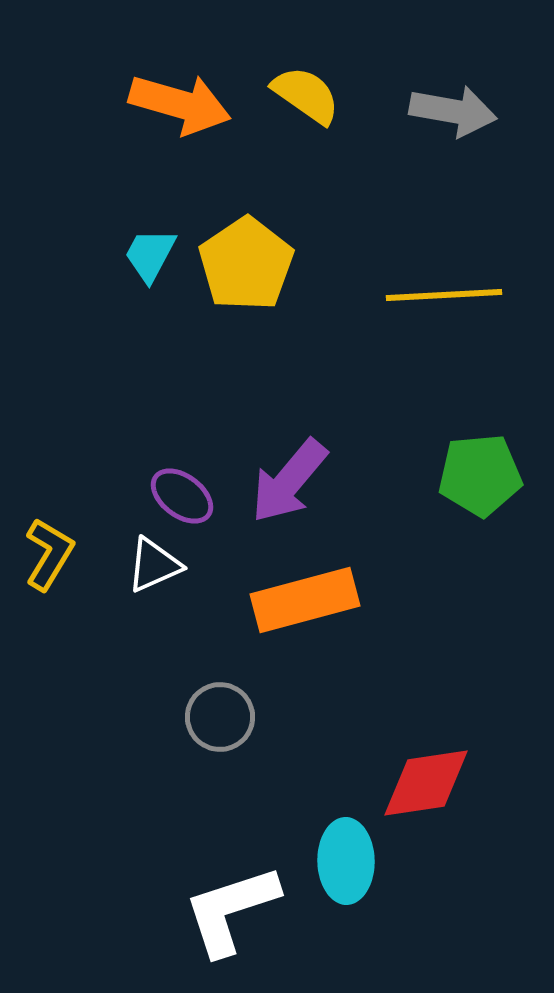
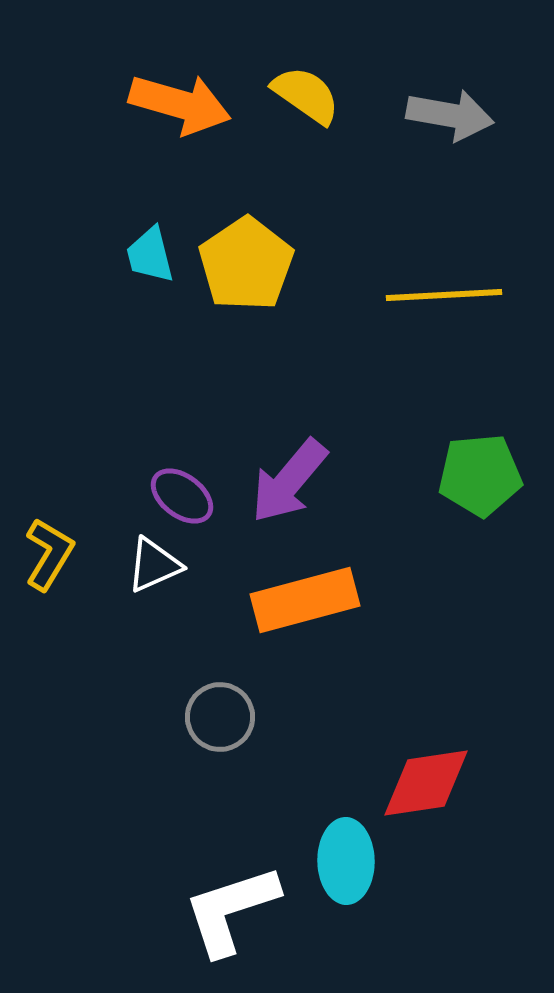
gray arrow: moved 3 px left, 4 px down
cyan trapezoid: rotated 42 degrees counterclockwise
